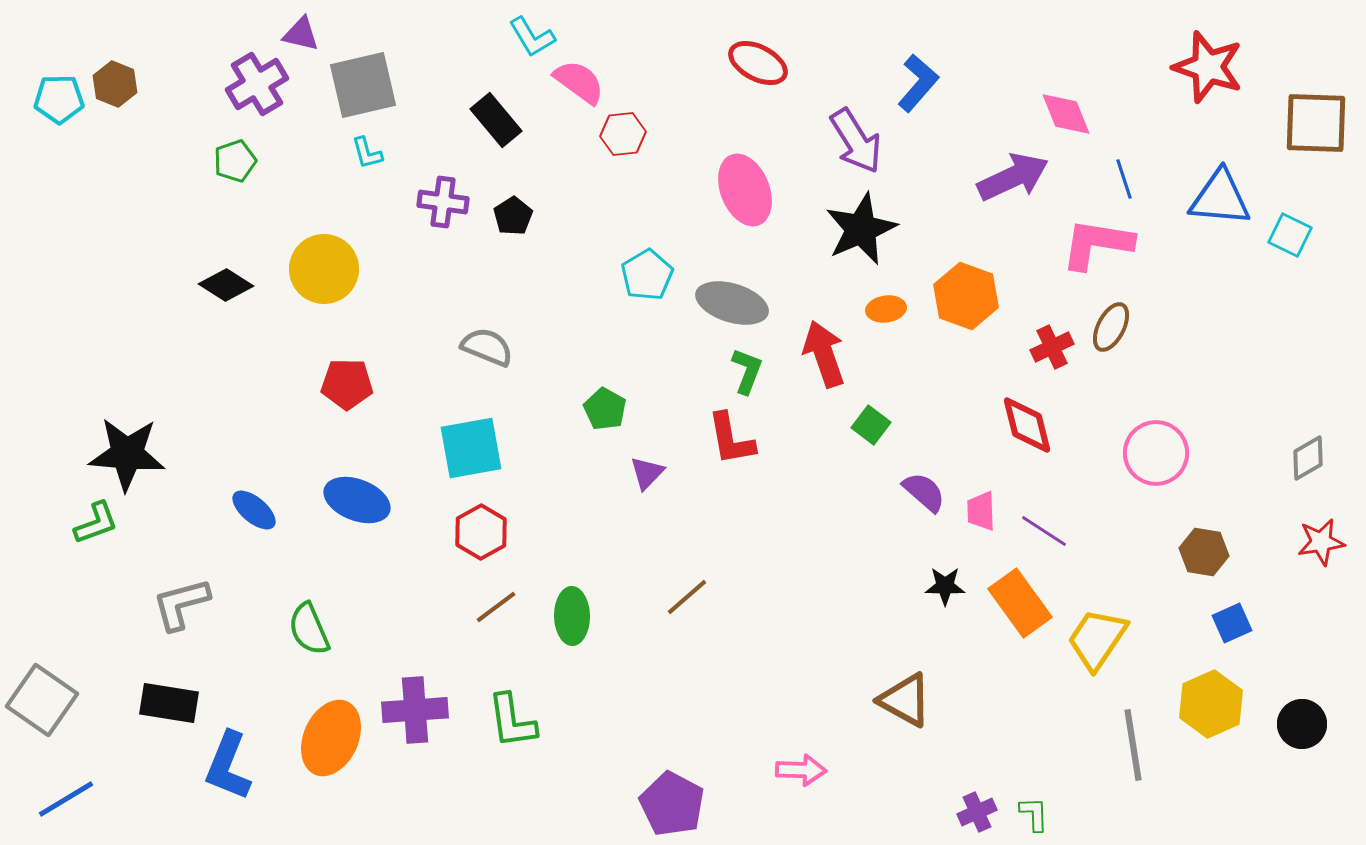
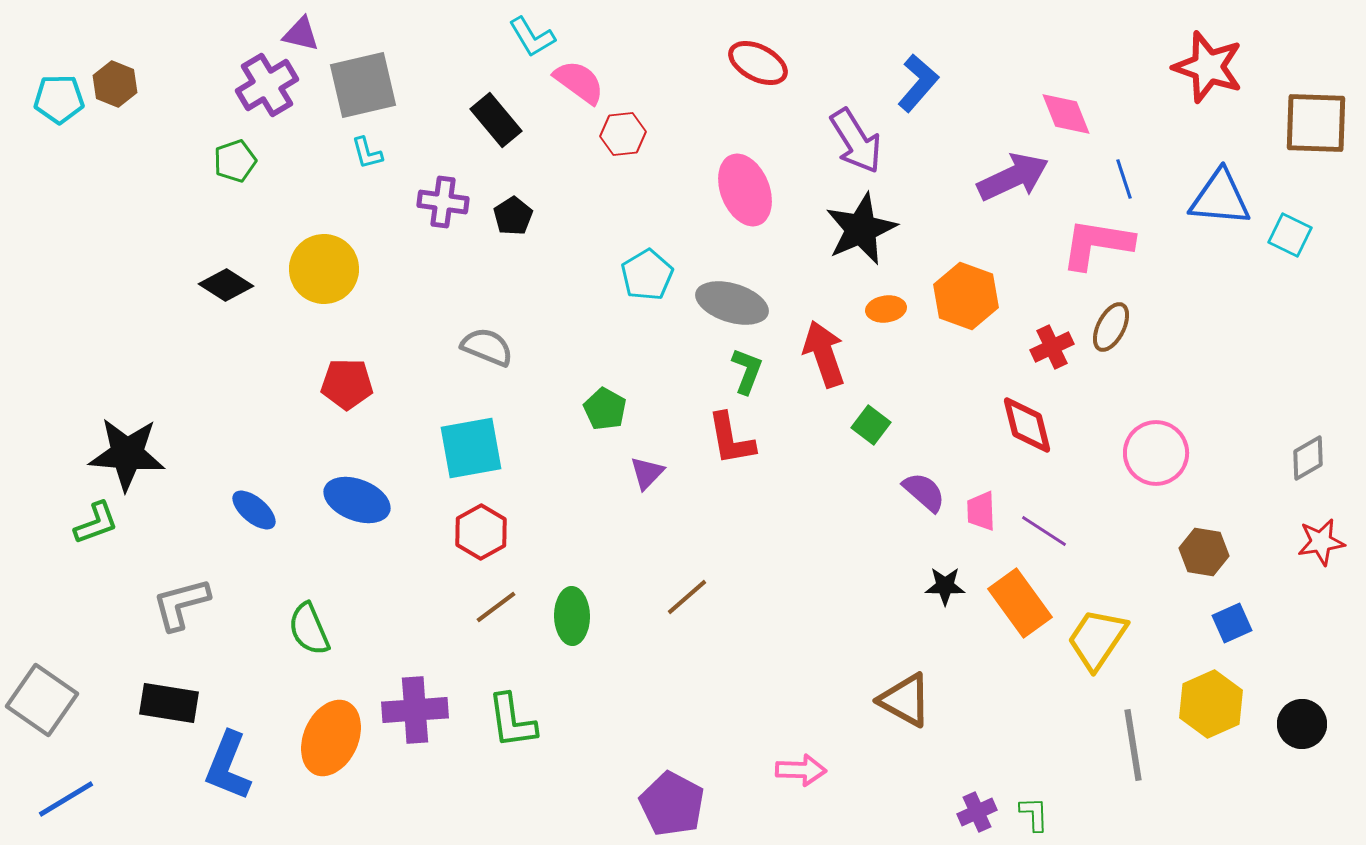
purple cross at (257, 84): moved 10 px right, 1 px down
